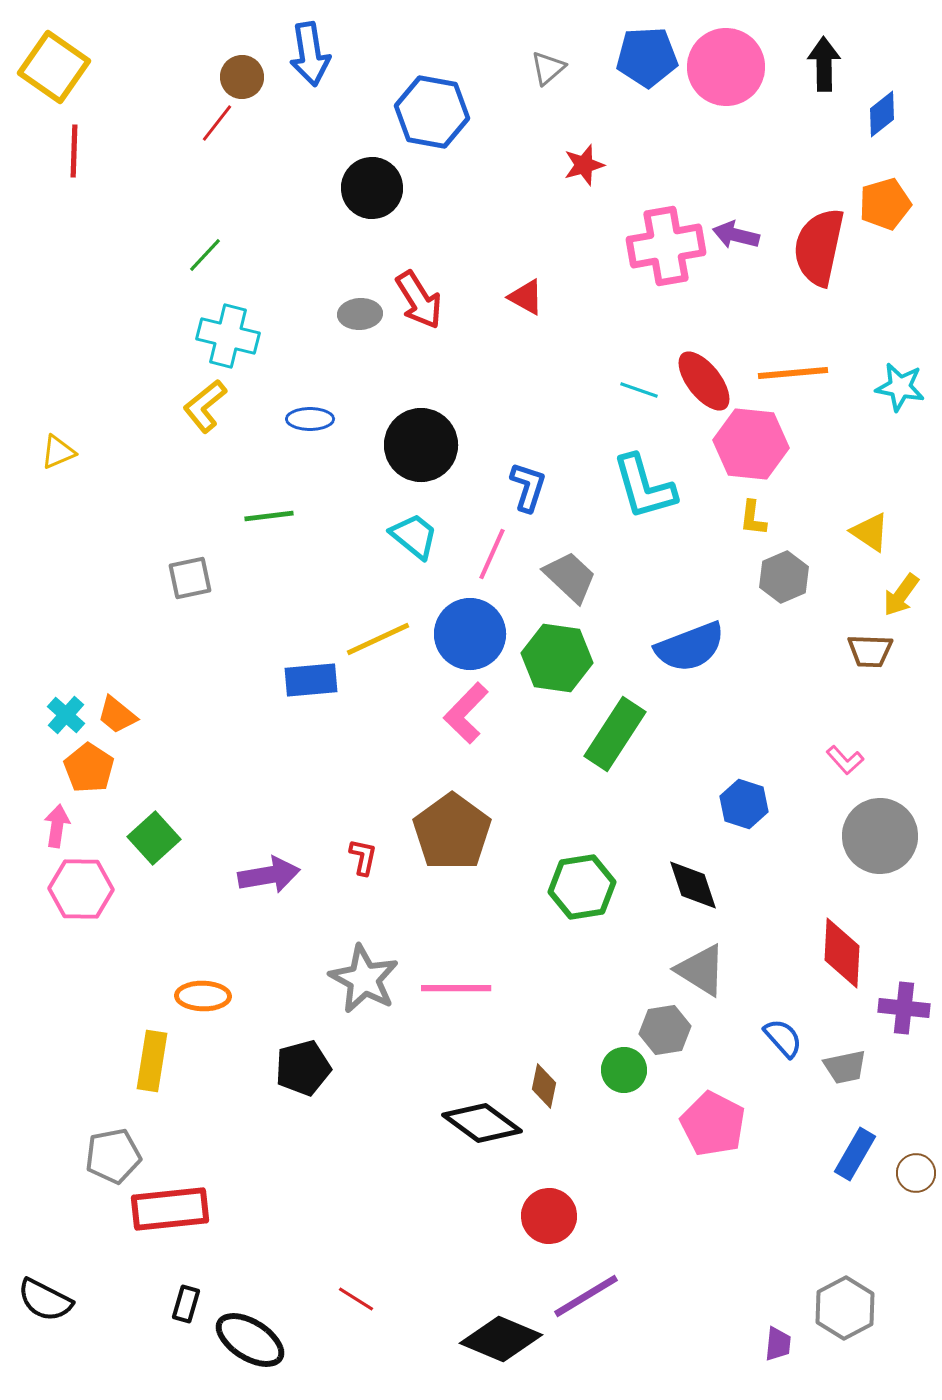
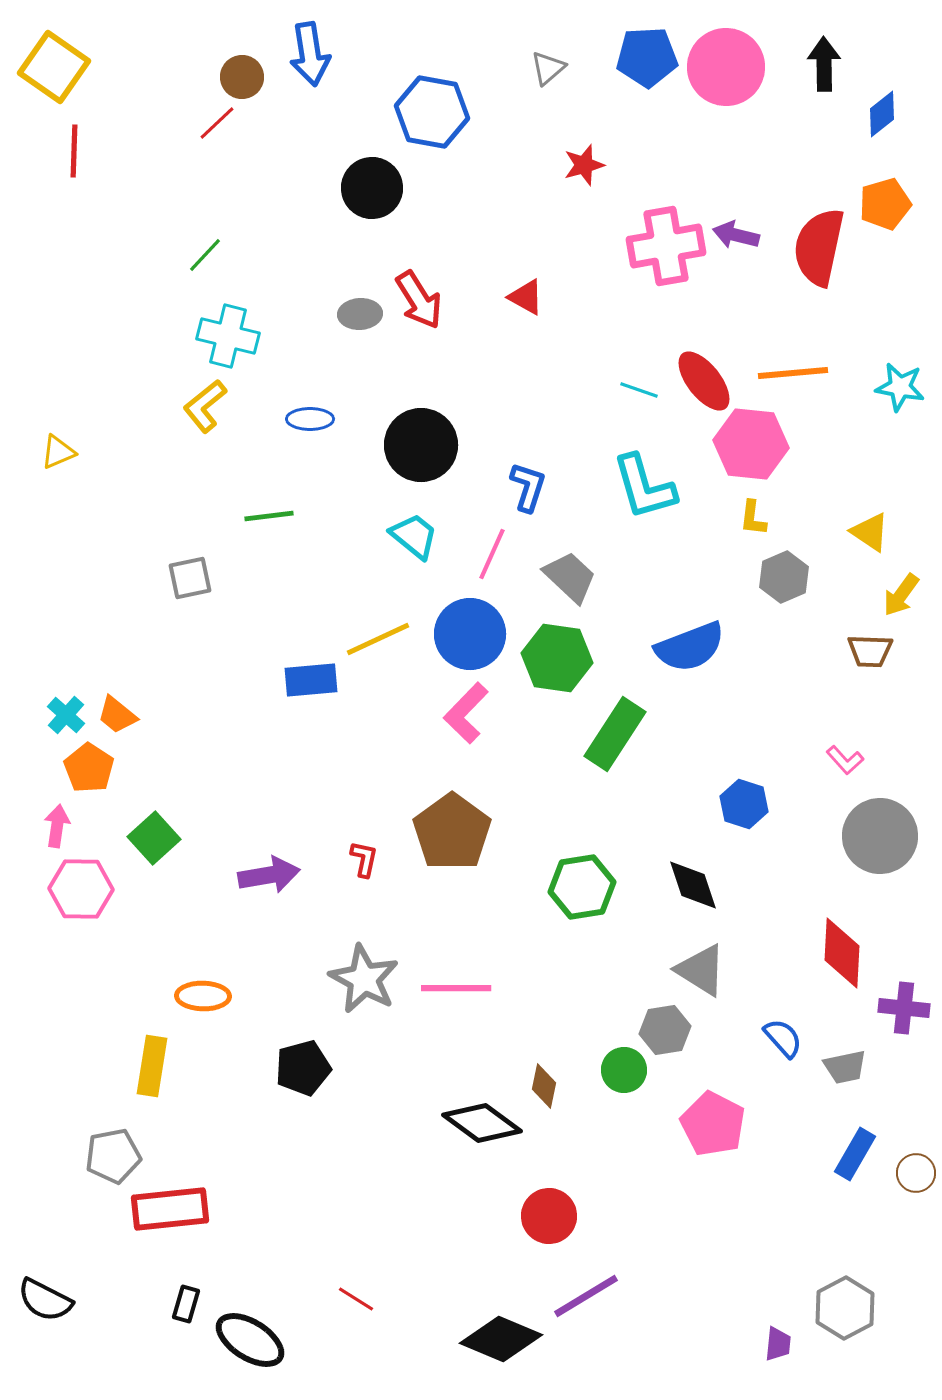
red line at (217, 123): rotated 9 degrees clockwise
red L-shape at (363, 857): moved 1 px right, 2 px down
yellow rectangle at (152, 1061): moved 5 px down
